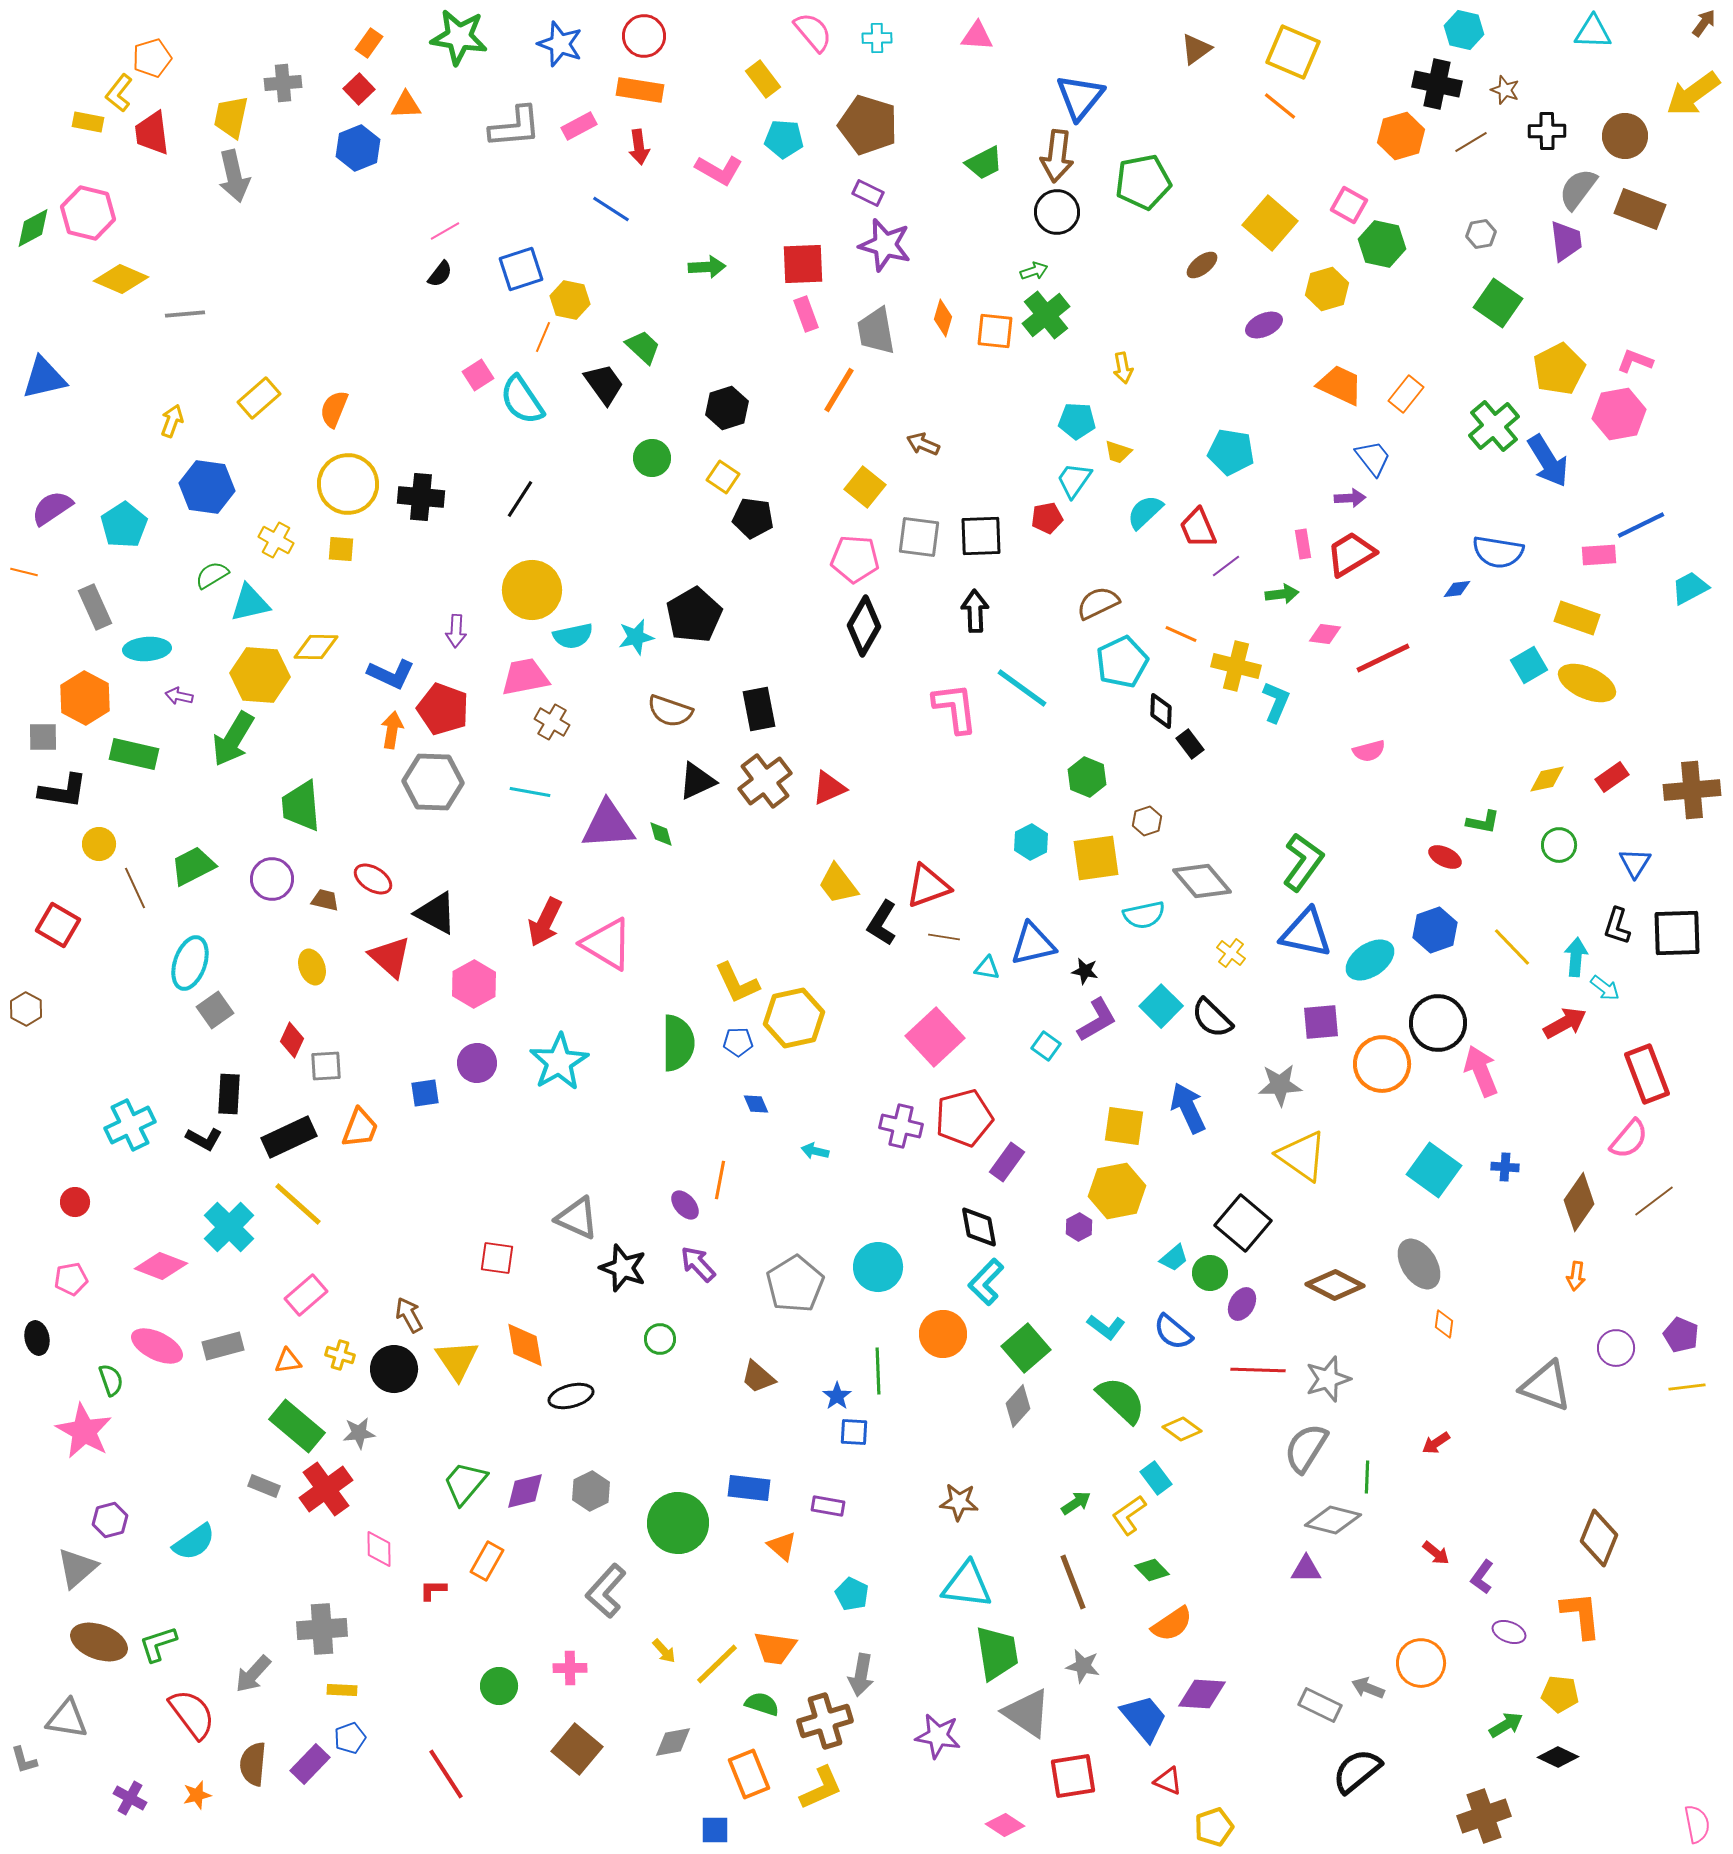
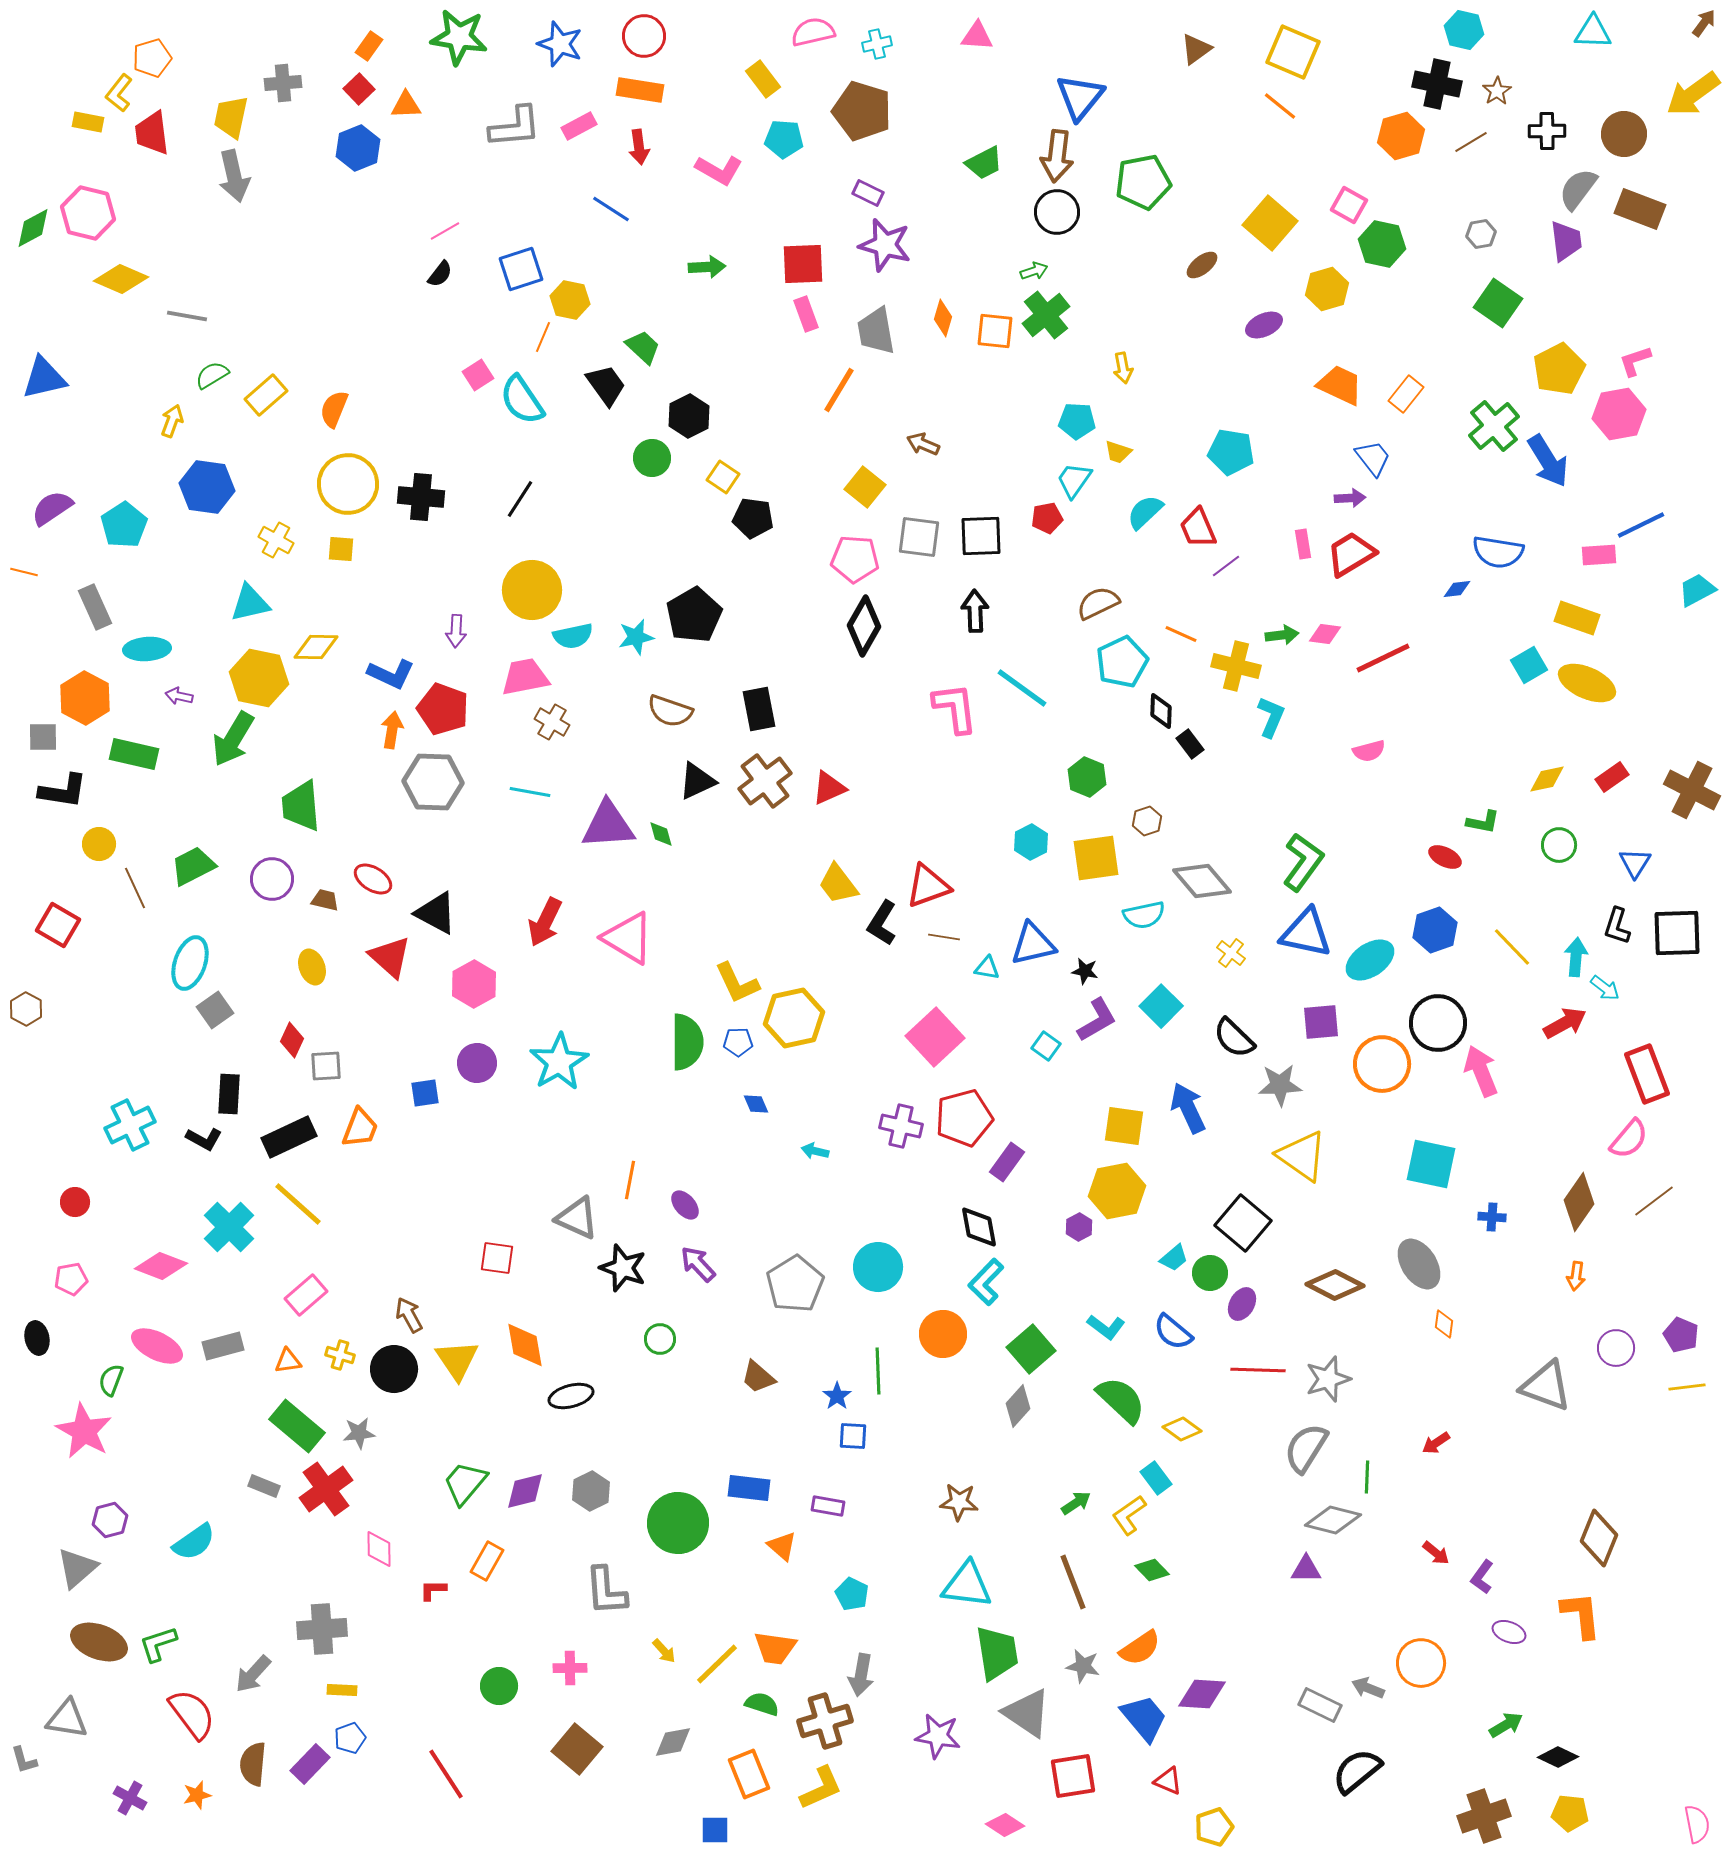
pink semicircle at (813, 32): rotated 63 degrees counterclockwise
cyan cross at (877, 38): moved 6 px down; rotated 12 degrees counterclockwise
orange rectangle at (369, 43): moved 3 px down
brown star at (1505, 90): moved 8 px left, 1 px down; rotated 20 degrees clockwise
brown pentagon at (868, 125): moved 6 px left, 14 px up
brown circle at (1625, 136): moved 1 px left, 2 px up
gray line at (185, 314): moved 2 px right, 2 px down; rotated 15 degrees clockwise
pink L-shape at (1635, 361): rotated 39 degrees counterclockwise
black trapezoid at (604, 384): moved 2 px right, 1 px down
yellow rectangle at (259, 398): moved 7 px right, 3 px up
black hexagon at (727, 408): moved 38 px left, 8 px down; rotated 9 degrees counterclockwise
green semicircle at (212, 575): moved 200 px up
cyan trapezoid at (1690, 588): moved 7 px right, 2 px down
green arrow at (1282, 594): moved 41 px down
yellow hexagon at (260, 675): moved 1 px left, 3 px down; rotated 8 degrees clockwise
cyan L-shape at (1276, 702): moved 5 px left, 15 px down
brown cross at (1692, 790): rotated 32 degrees clockwise
pink triangle at (607, 944): moved 21 px right, 6 px up
black semicircle at (1212, 1018): moved 22 px right, 20 px down
green semicircle at (678, 1043): moved 9 px right, 1 px up
blue cross at (1505, 1167): moved 13 px left, 50 px down
cyan square at (1434, 1170): moved 3 px left, 6 px up; rotated 24 degrees counterclockwise
orange line at (720, 1180): moved 90 px left
green square at (1026, 1348): moved 5 px right, 1 px down
green semicircle at (111, 1380): rotated 140 degrees counterclockwise
blue square at (854, 1432): moved 1 px left, 4 px down
gray L-shape at (606, 1591): rotated 46 degrees counterclockwise
orange semicircle at (1172, 1624): moved 32 px left, 24 px down
yellow pentagon at (1560, 1694): moved 10 px right, 119 px down
